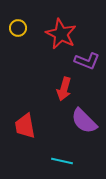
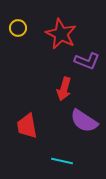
purple semicircle: rotated 12 degrees counterclockwise
red trapezoid: moved 2 px right
